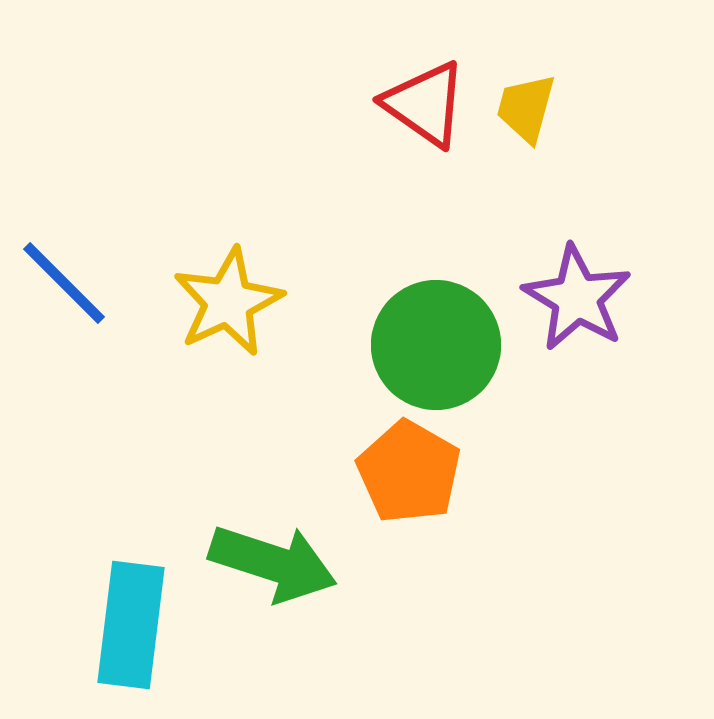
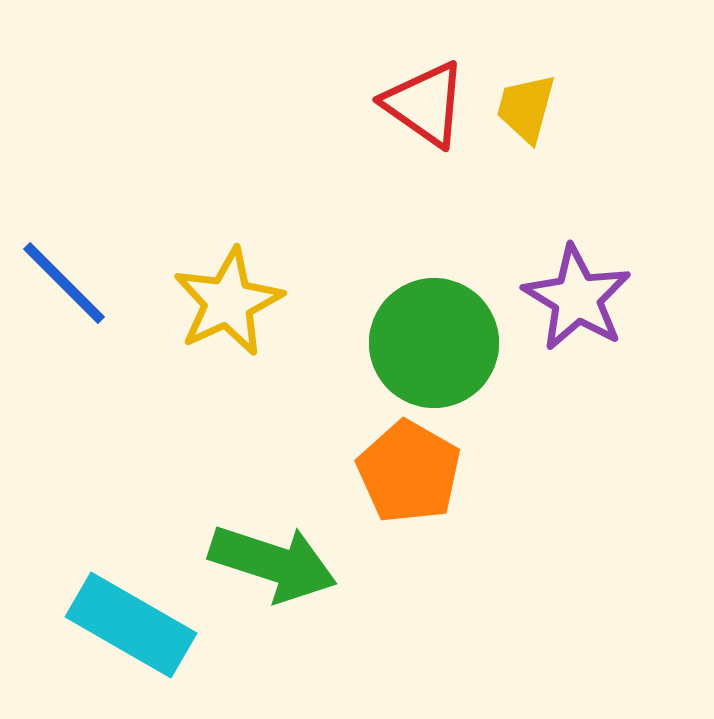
green circle: moved 2 px left, 2 px up
cyan rectangle: rotated 67 degrees counterclockwise
